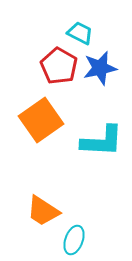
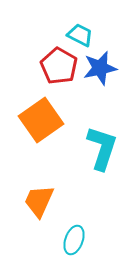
cyan trapezoid: moved 2 px down
cyan L-shape: moved 7 px down; rotated 75 degrees counterclockwise
orange trapezoid: moved 4 px left, 10 px up; rotated 81 degrees clockwise
